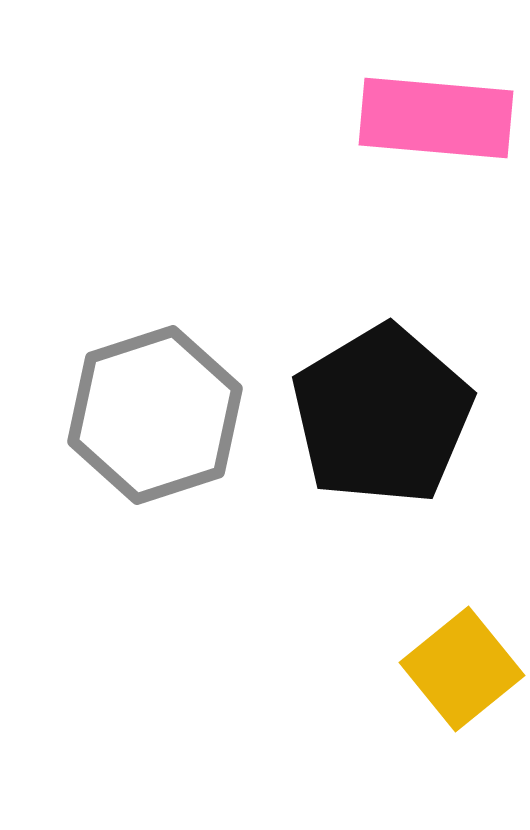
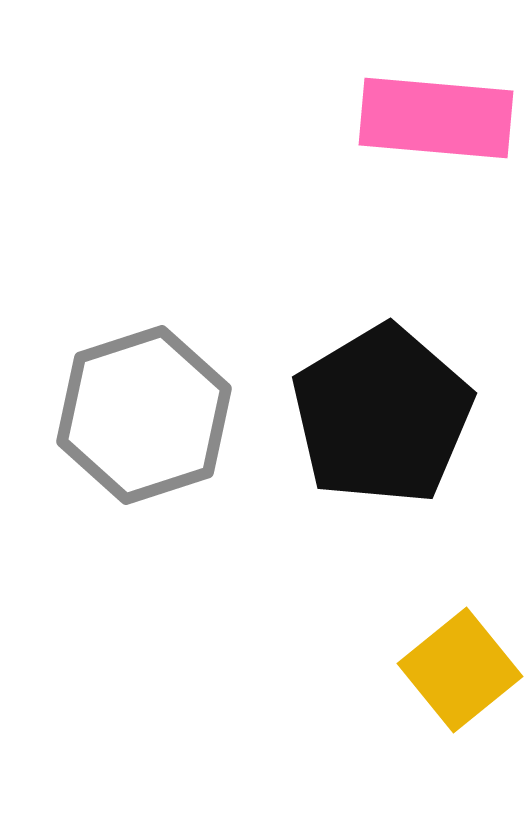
gray hexagon: moved 11 px left
yellow square: moved 2 px left, 1 px down
